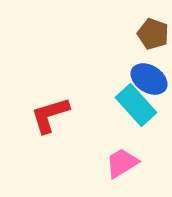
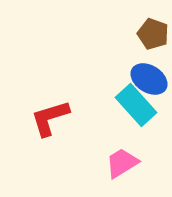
red L-shape: moved 3 px down
